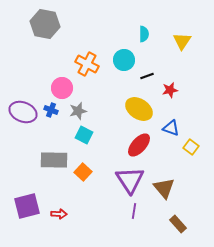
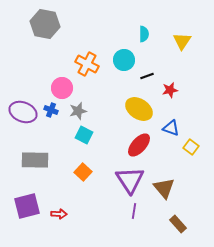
gray rectangle: moved 19 px left
